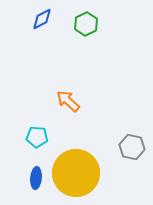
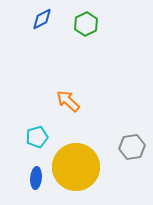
cyan pentagon: rotated 20 degrees counterclockwise
gray hexagon: rotated 20 degrees counterclockwise
yellow circle: moved 6 px up
